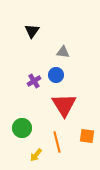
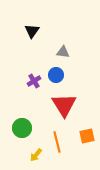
orange square: rotated 21 degrees counterclockwise
